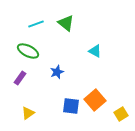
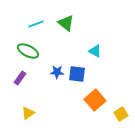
blue star: rotated 24 degrees clockwise
blue square: moved 6 px right, 32 px up
